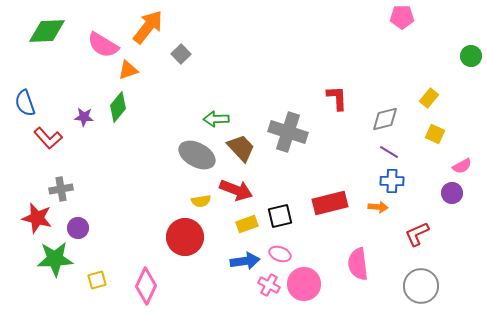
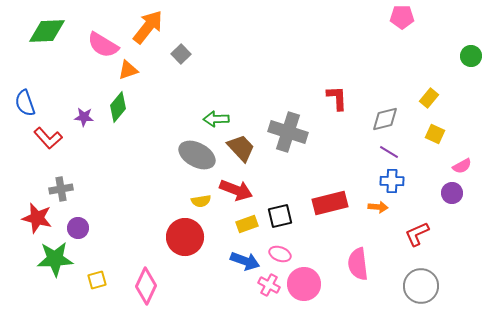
blue arrow at (245, 261): rotated 28 degrees clockwise
